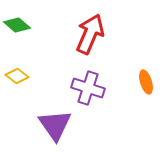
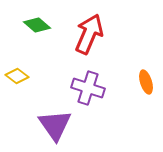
green diamond: moved 20 px right
red arrow: moved 1 px left
